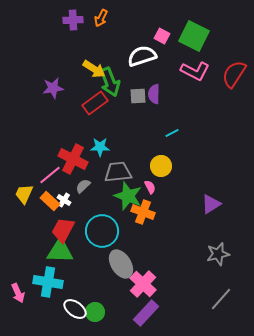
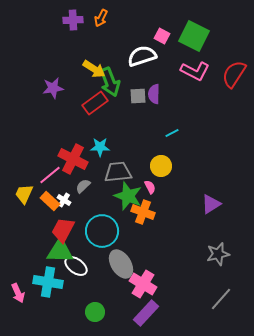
pink cross: rotated 12 degrees counterclockwise
white ellipse: moved 1 px right, 43 px up
